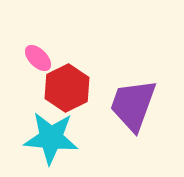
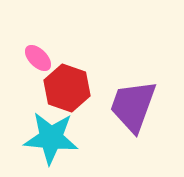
red hexagon: rotated 15 degrees counterclockwise
purple trapezoid: moved 1 px down
